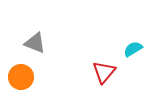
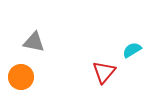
gray triangle: moved 1 px left, 1 px up; rotated 10 degrees counterclockwise
cyan semicircle: moved 1 px left, 1 px down
